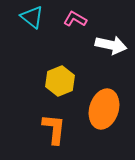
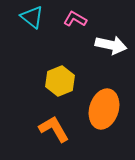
orange L-shape: rotated 36 degrees counterclockwise
